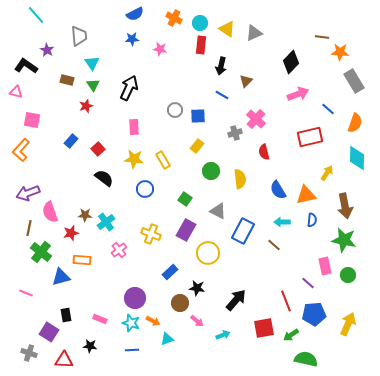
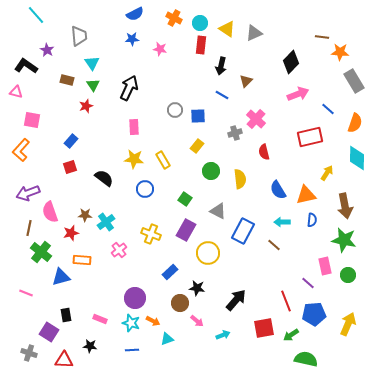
red square at (98, 149): moved 28 px left, 18 px down; rotated 24 degrees clockwise
